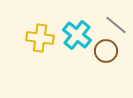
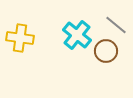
yellow cross: moved 20 px left
